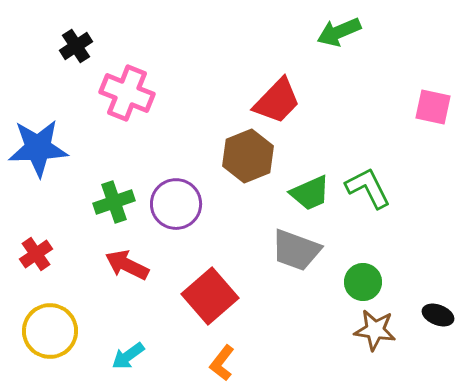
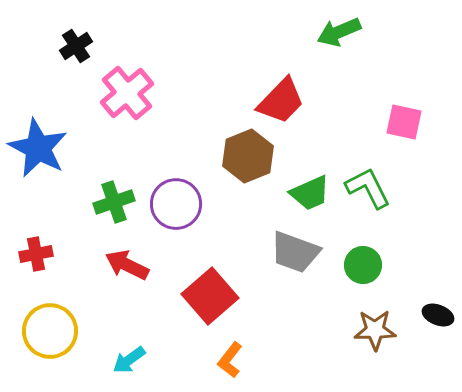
pink cross: rotated 28 degrees clockwise
red trapezoid: moved 4 px right
pink square: moved 29 px left, 15 px down
blue star: rotated 30 degrees clockwise
gray trapezoid: moved 1 px left, 2 px down
red cross: rotated 24 degrees clockwise
green circle: moved 17 px up
brown star: rotated 9 degrees counterclockwise
cyan arrow: moved 1 px right, 4 px down
orange L-shape: moved 8 px right, 3 px up
